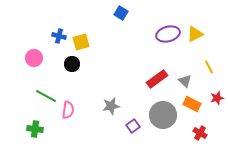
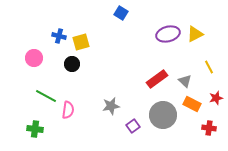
red star: moved 1 px left
red cross: moved 9 px right, 5 px up; rotated 24 degrees counterclockwise
